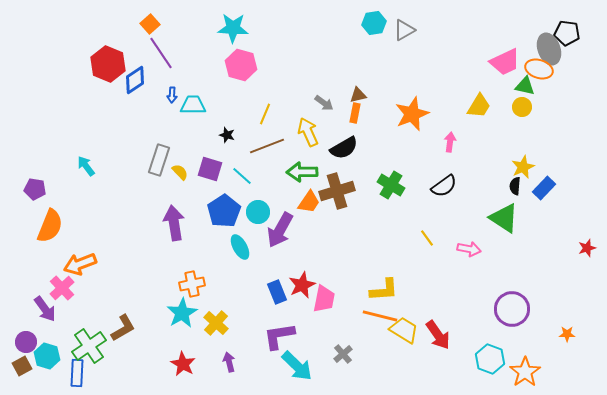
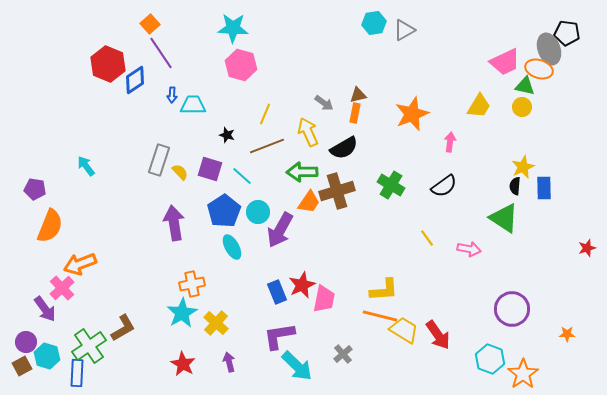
blue rectangle at (544, 188): rotated 45 degrees counterclockwise
cyan ellipse at (240, 247): moved 8 px left
orange star at (525, 372): moved 2 px left, 2 px down
